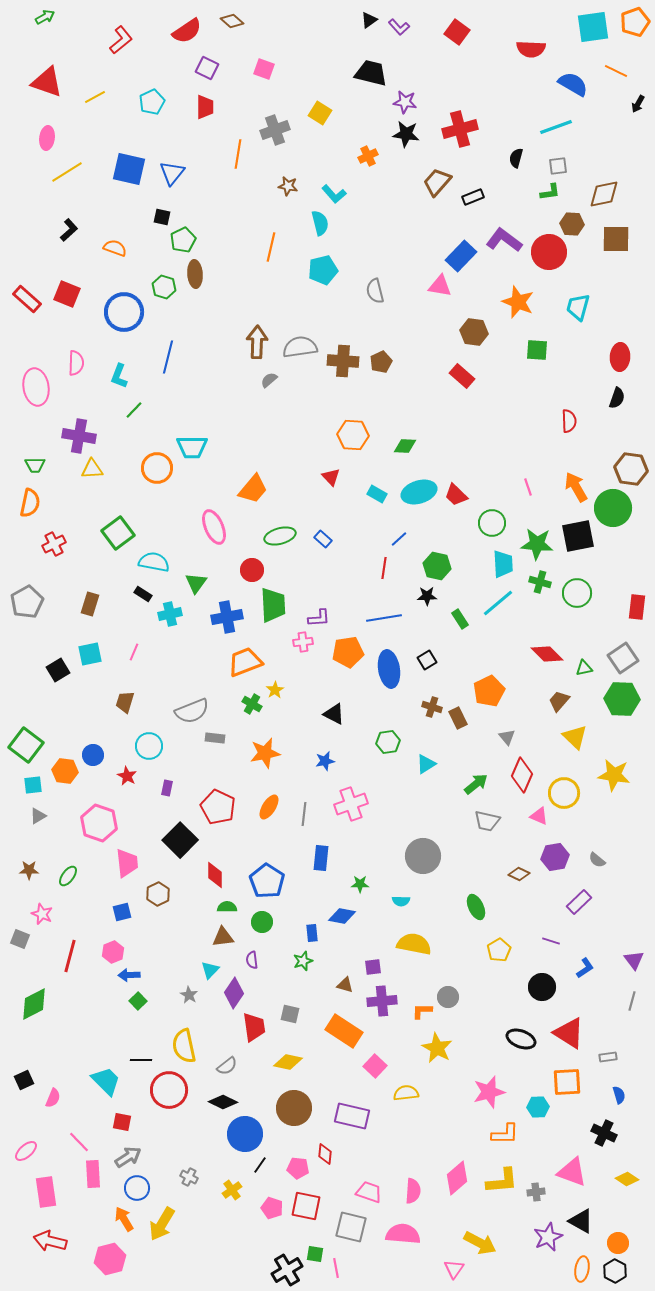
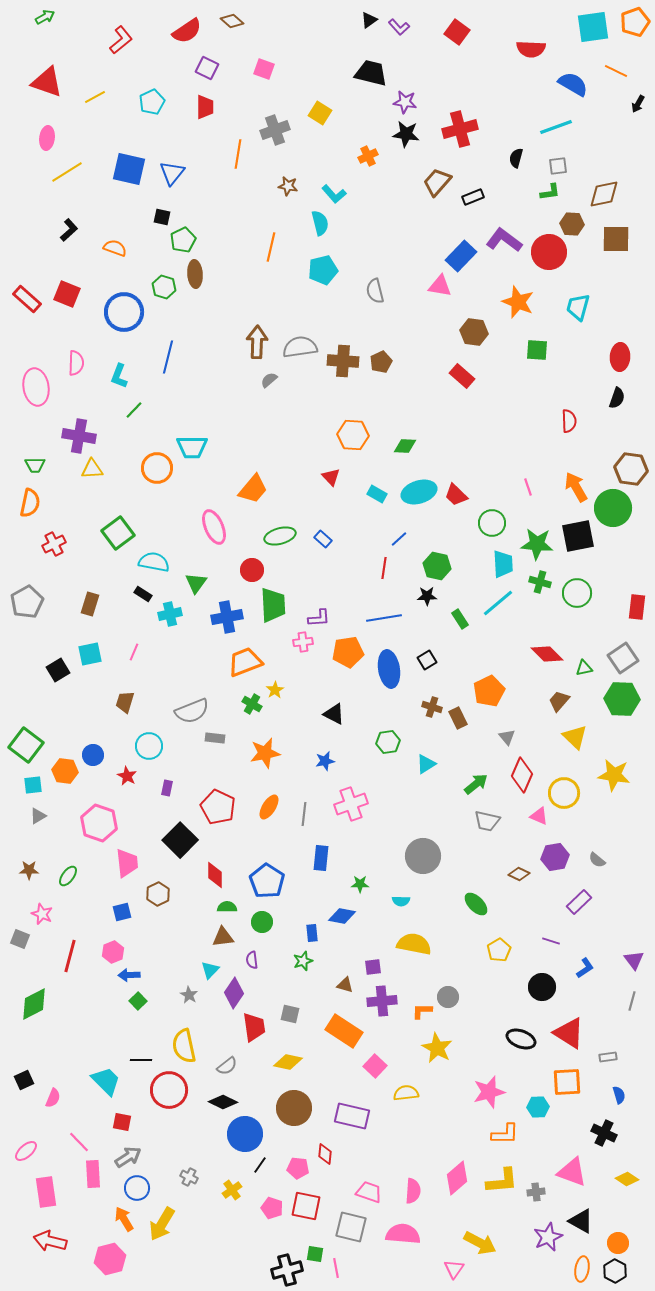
green ellipse at (476, 907): moved 3 px up; rotated 20 degrees counterclockwise
black cross at (287, 1270): rotated 16 degrees clockwise
